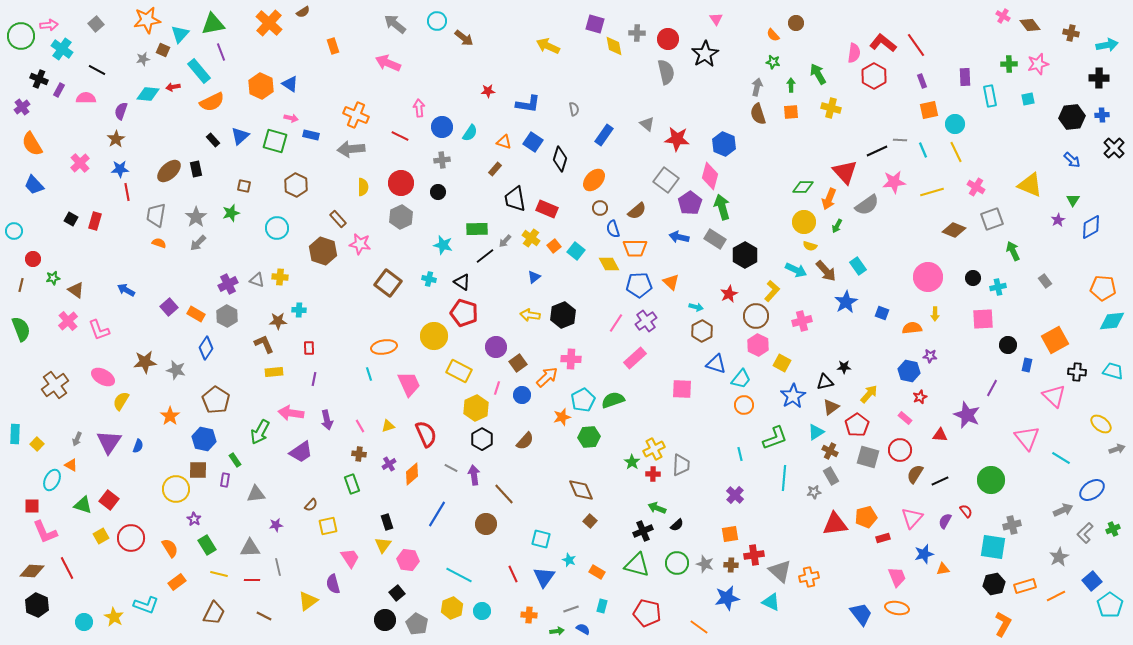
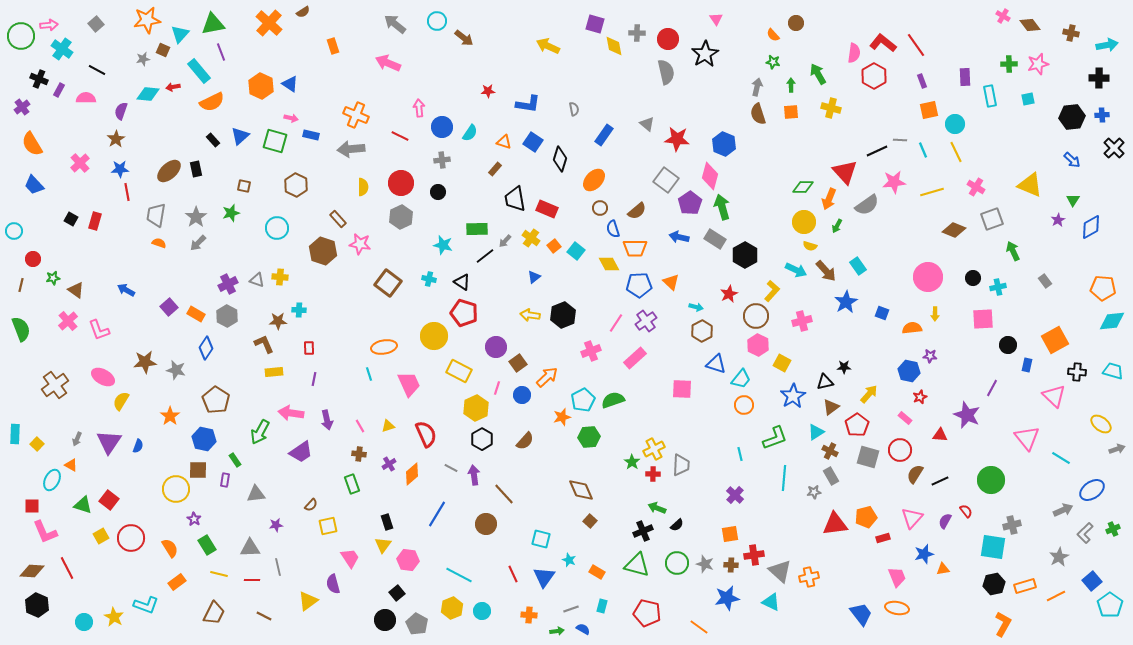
pink cross at (571, 359): moved 20 px right, 8 px up; rotated 24 degrees counterclockwise
